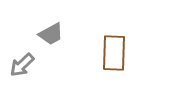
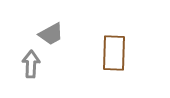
gray arrow: moved 9 px right, 1 px up; rotated 136 degrees clockwise
